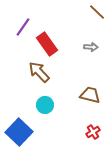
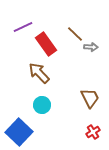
brown line: moved 22 px left, 22 px down
purple line: rotated 30 degrees clockwise
red rectangle: moved 1 px left
brown arrow: moved 1 px down
brown trapezoid: moved 3 px down; rotated 50 degrees clockwise
cyan circle: moved 3 px left
